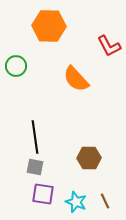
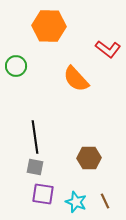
red L-shape: moved 1 px left, 3 px down; rotated 25 degrees counterclockwise
